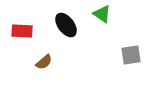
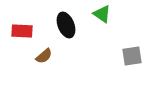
black ellipse: rotated 15 degrees clockwise
gray square: moved 1 px right, 1 px down
brown semicircle: moved 6 px up
